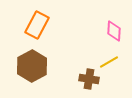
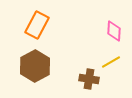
yellow line: moved 2 px right
brown hexagon: moved 3 px right
